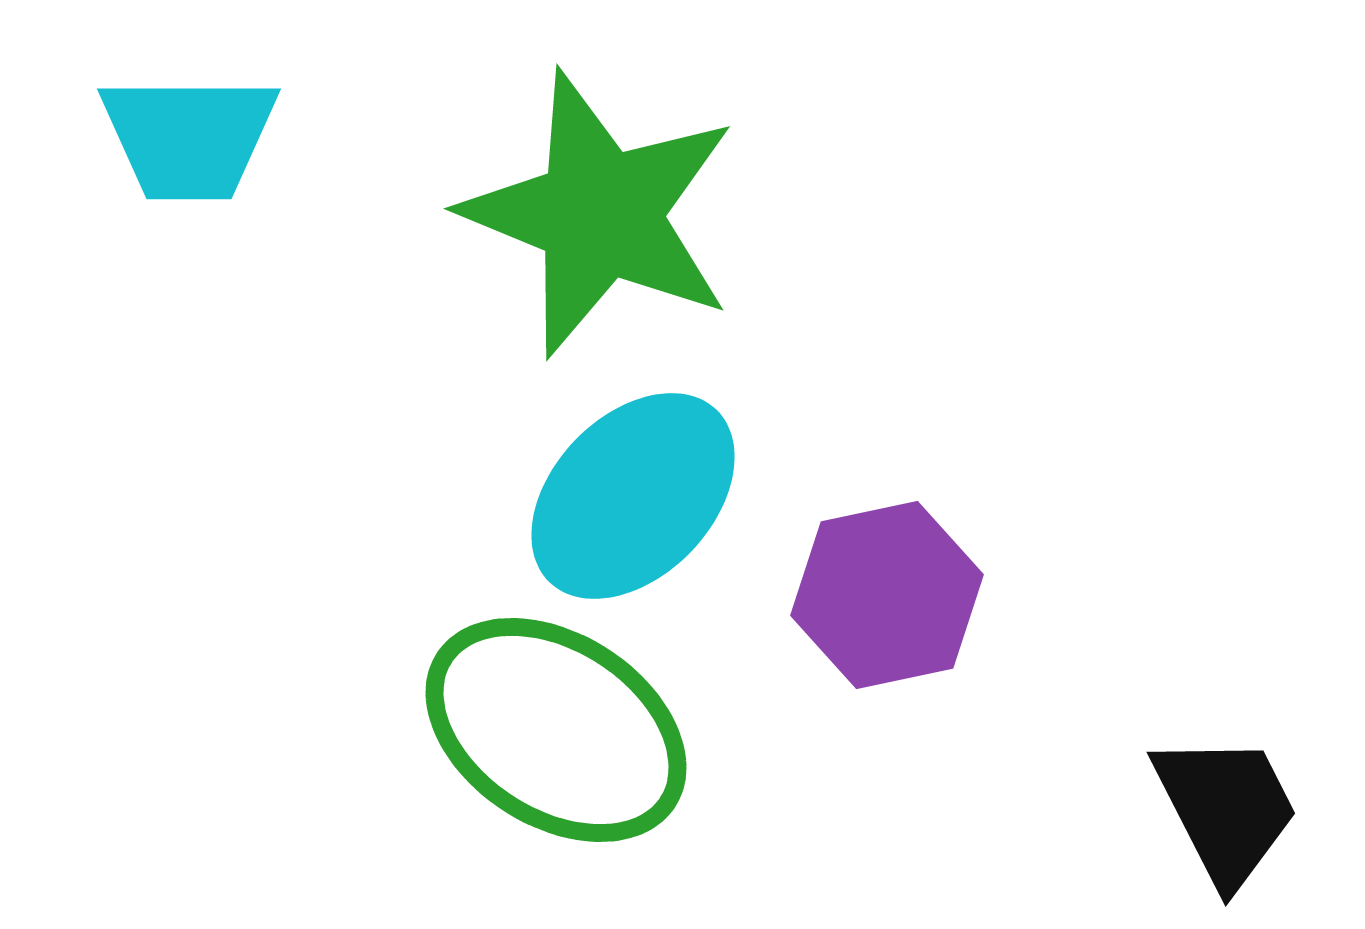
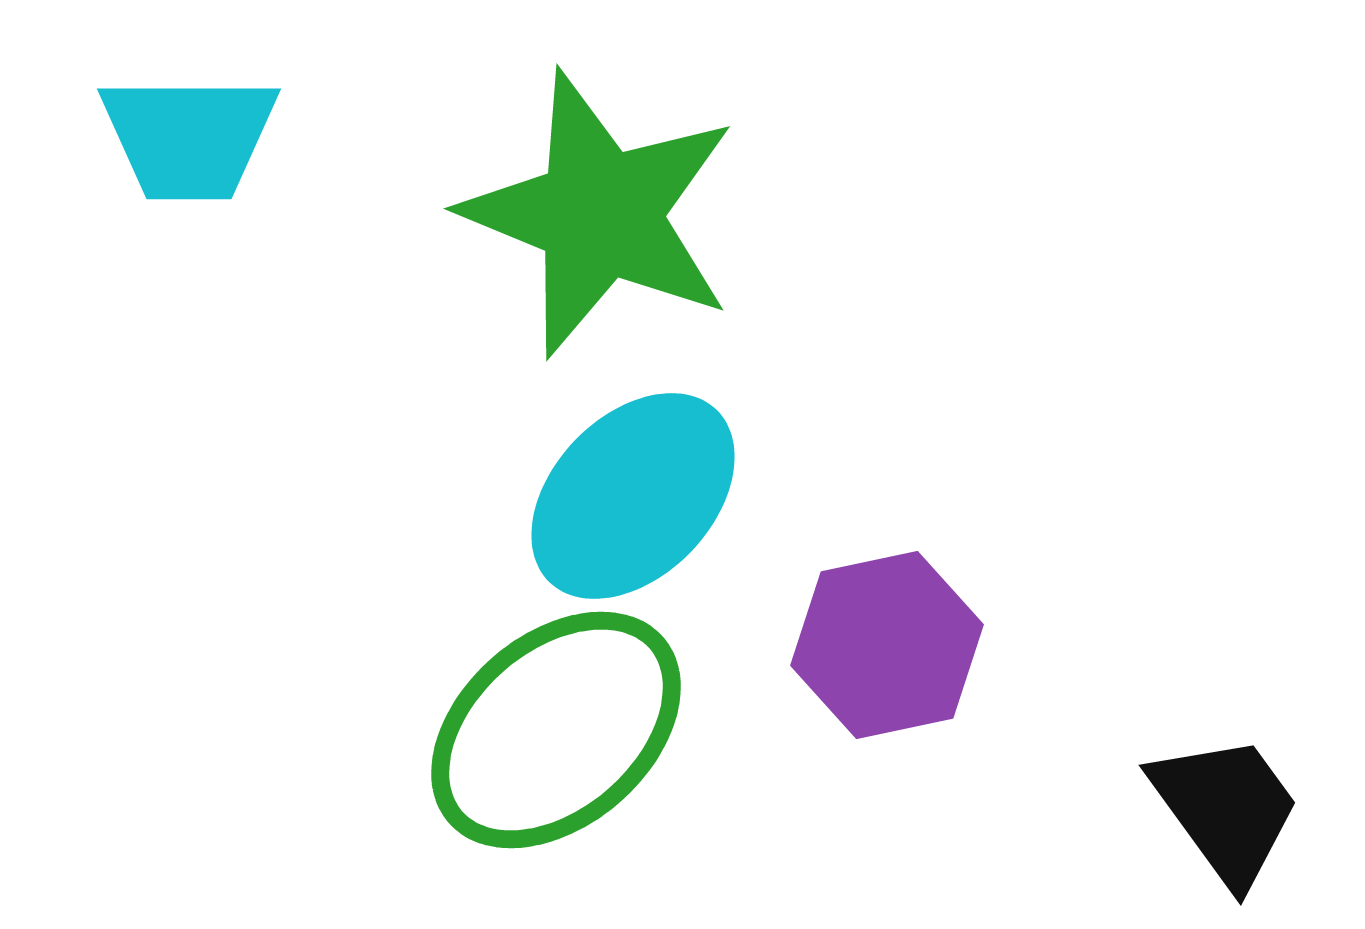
purple hexagon: moved 50 px down
green ellipse: rotated 74 degrees counterclockwise
black trapezoid: rotated 9 degrees counterclockwise
